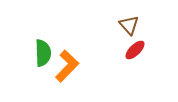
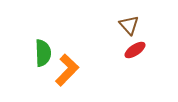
red ellipse: rotated 10 degrees clockwise
orange L-shape: moved 4 px down
